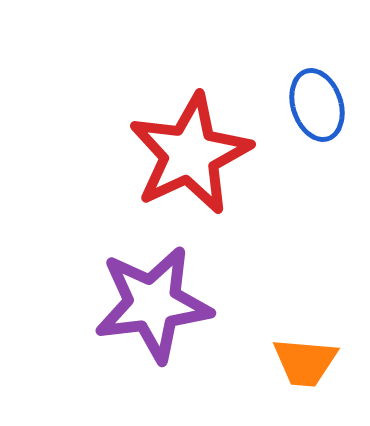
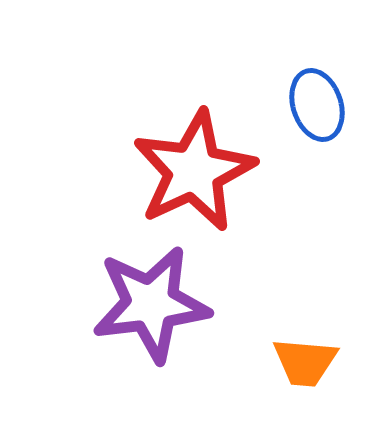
red star: moved 4 px right, 17 px down
purple star: moved 2 px left
